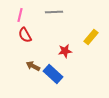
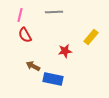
blue rectangle: moved 5 px down; rotated 30 degrees counterclockwise
